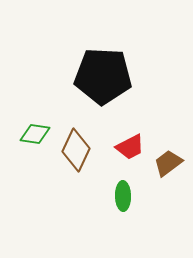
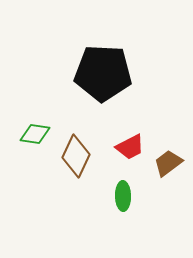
black pentagon: moved 3 px up
brown diamond: moved 6 px down
